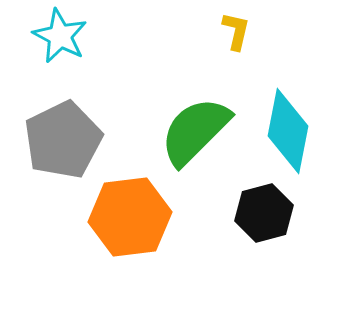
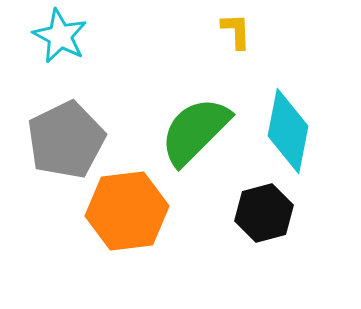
yellow L-shape: rotated 15 degrees counterclockwise
gray pentagon: moved 3 px right
orange hexagon: moved 3 px left, 6 px up
